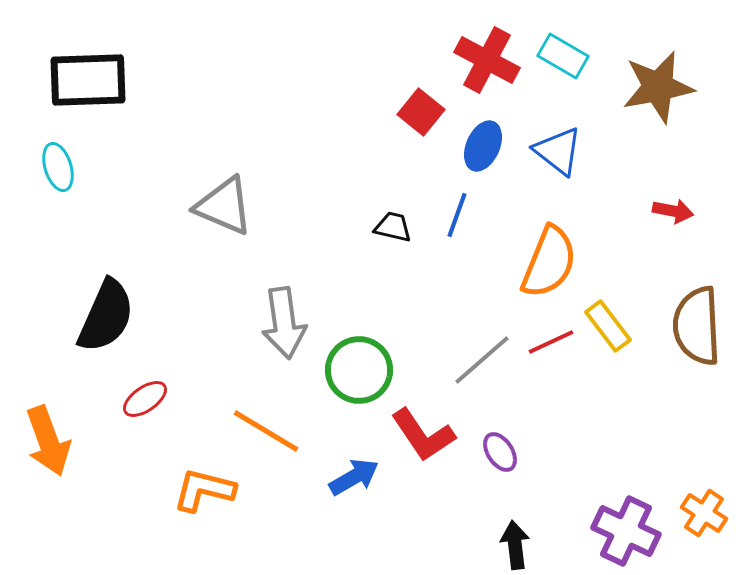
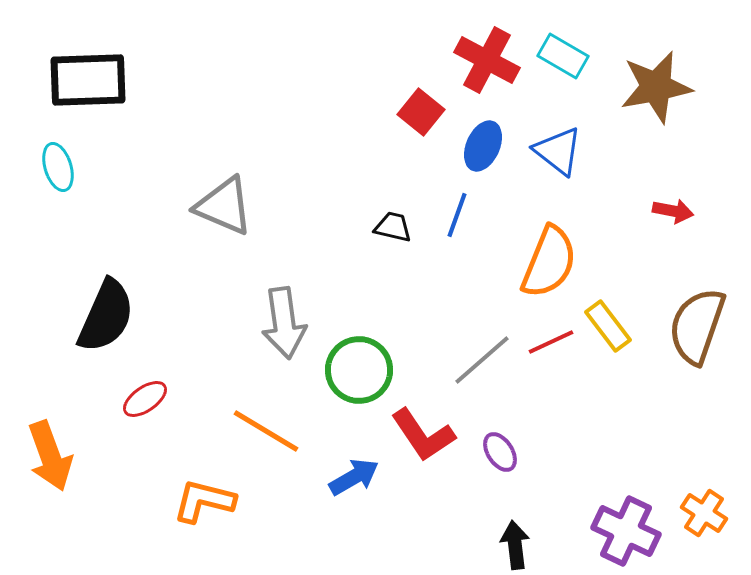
brown star: moved 2 px left
brown semicircle: rotated 22 degrees clockwise
orange arrow: moved 2 px right, 15 px down
orange L-shape: moved 11 px down
